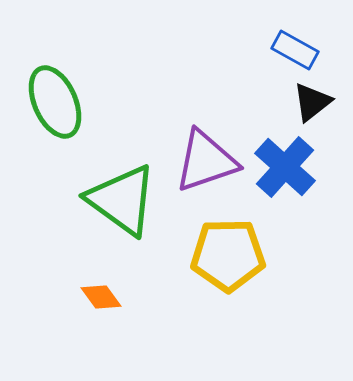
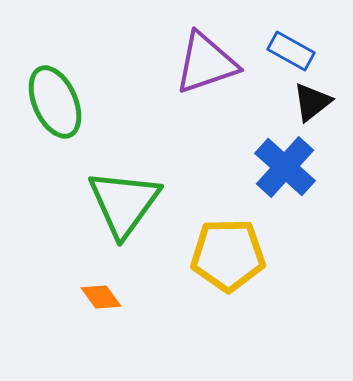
blue rectangle: moved 4 px left, 1 px down
purple triangle: moved 98 px up
green triangle: moved 2 px right, 3 px down; rotated 30 degrees clockwise
